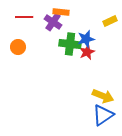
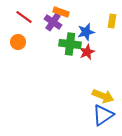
orange rectangle: rotated 14 degrees clockwise
red line: rotated 36 degrees clockwise
yellow rectangle: moved 2 px right; rotated 56 degrees counterclockwise
blue star: moved 7 px up
orange circle: moved 5 px up
